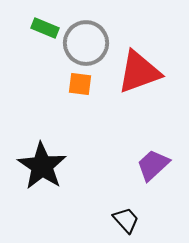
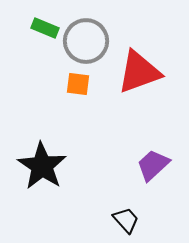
gray circle: moved 2 px up
orange square: moved 2 px left
